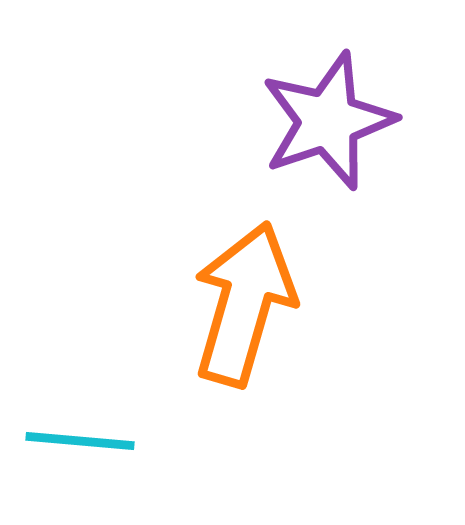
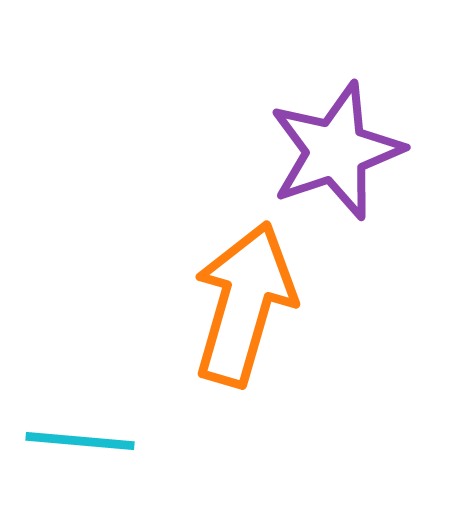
purple star: moved 8 px right, 30 px down
